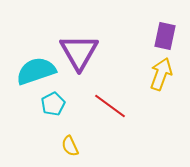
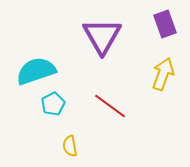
purple rectangle: moved 12 px up; rotated 32 degrees counterclockwise
purple triangle: moved 23 px right, 16 px up
yellow arrow: moved 2 px right
yellow semicircle: rotated 15 degrees clockwise
